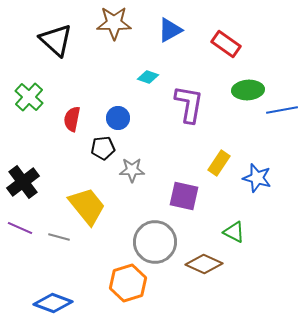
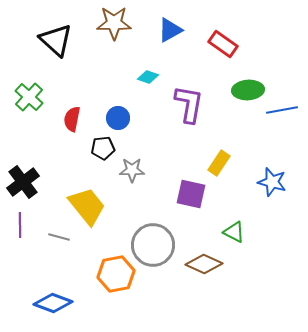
red rectangle: moved 3 px left
blue star: moved 15 px right, 4 px down
purple square: moved 7 px right, 2 px up
purple line: moved 3 px up; rotated 65 degrees clockwise
gray circle: moved 2 px left, 3 px down
orange hexagon: moved 12 px left, 9 px up; rotated 6 degrees clockwise
